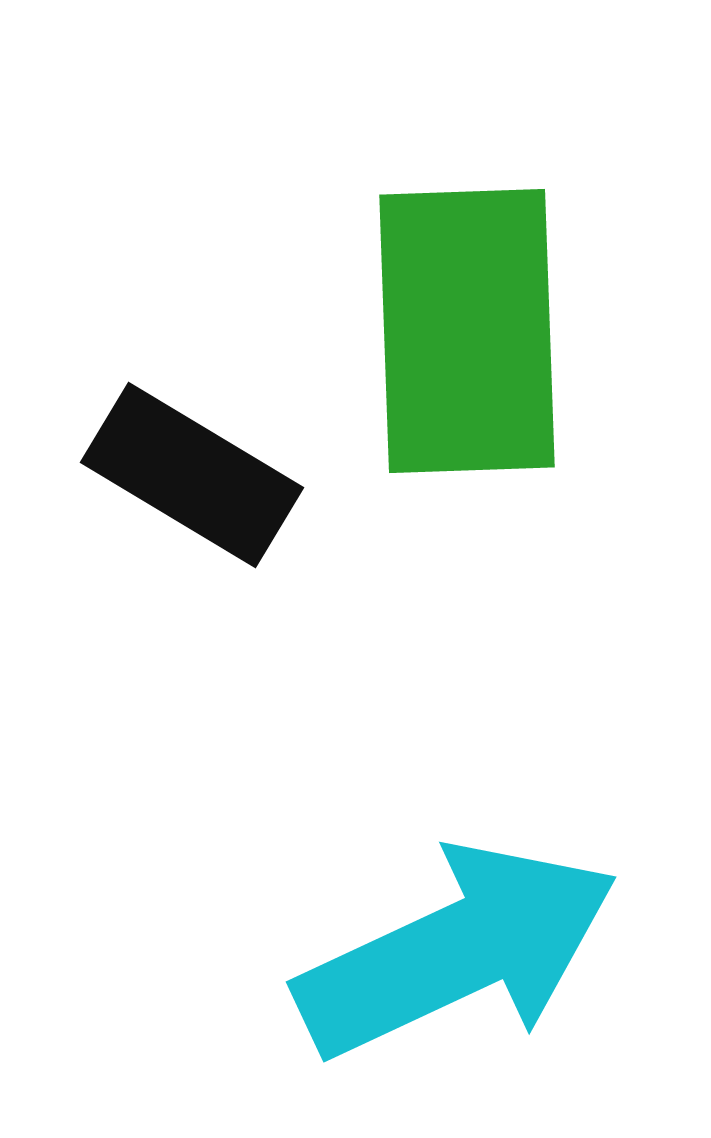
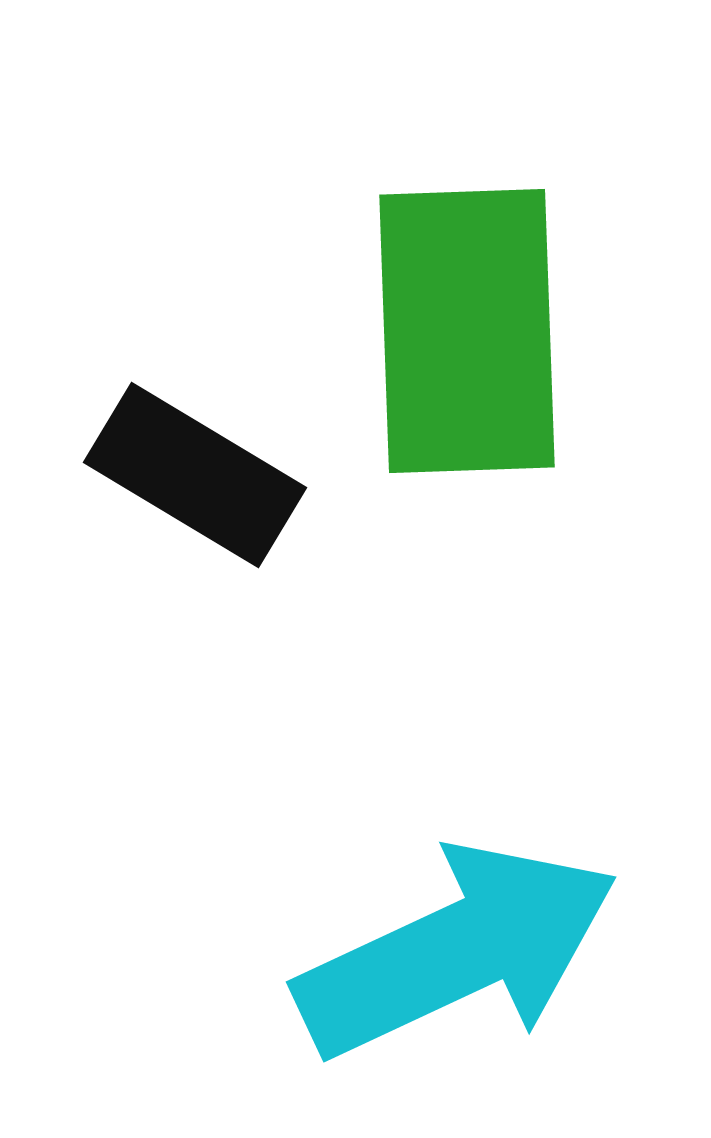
black rectangle: moved 3 px right
